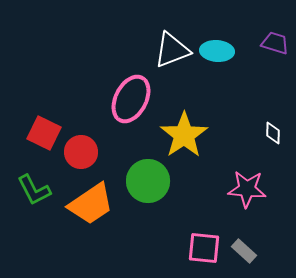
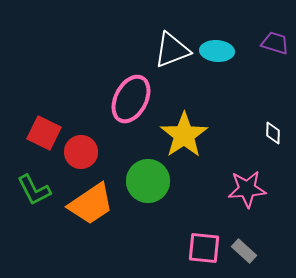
pink star: rotated 9 degrees counterclockwise
